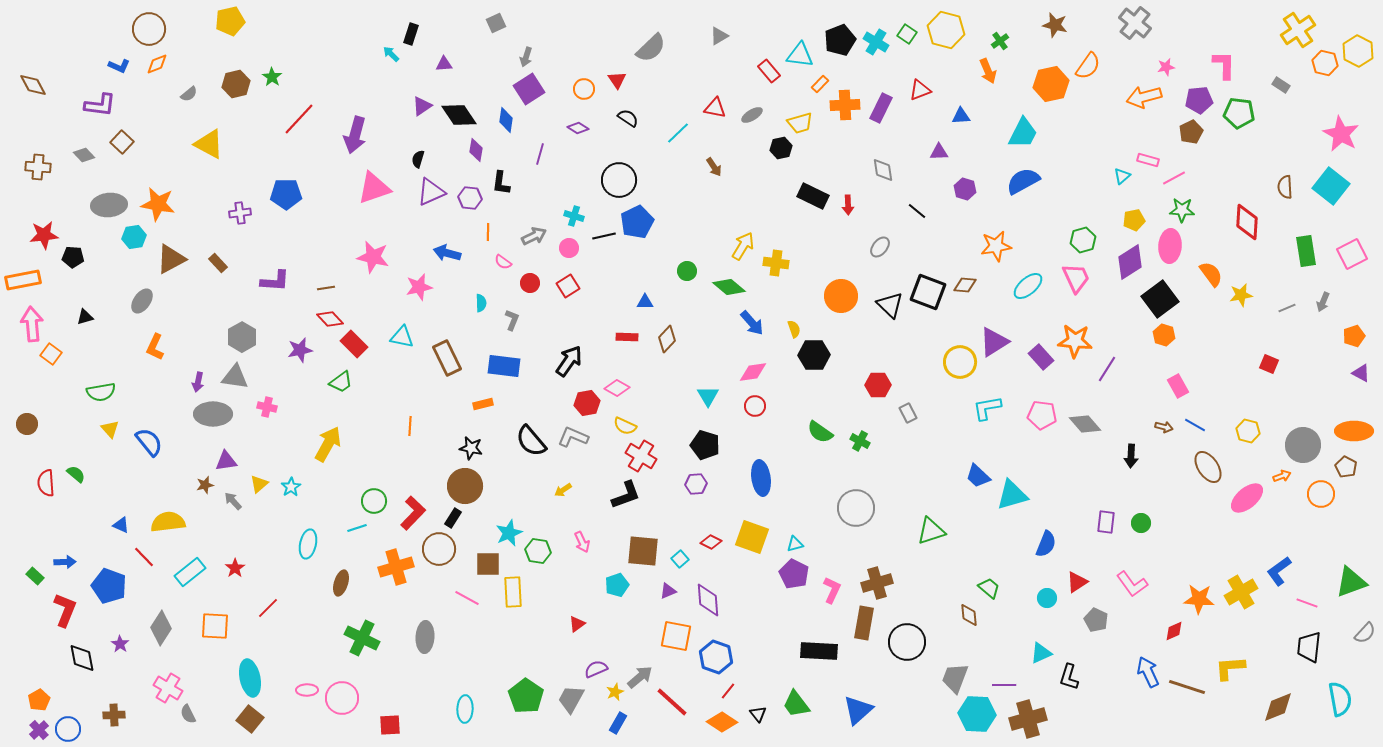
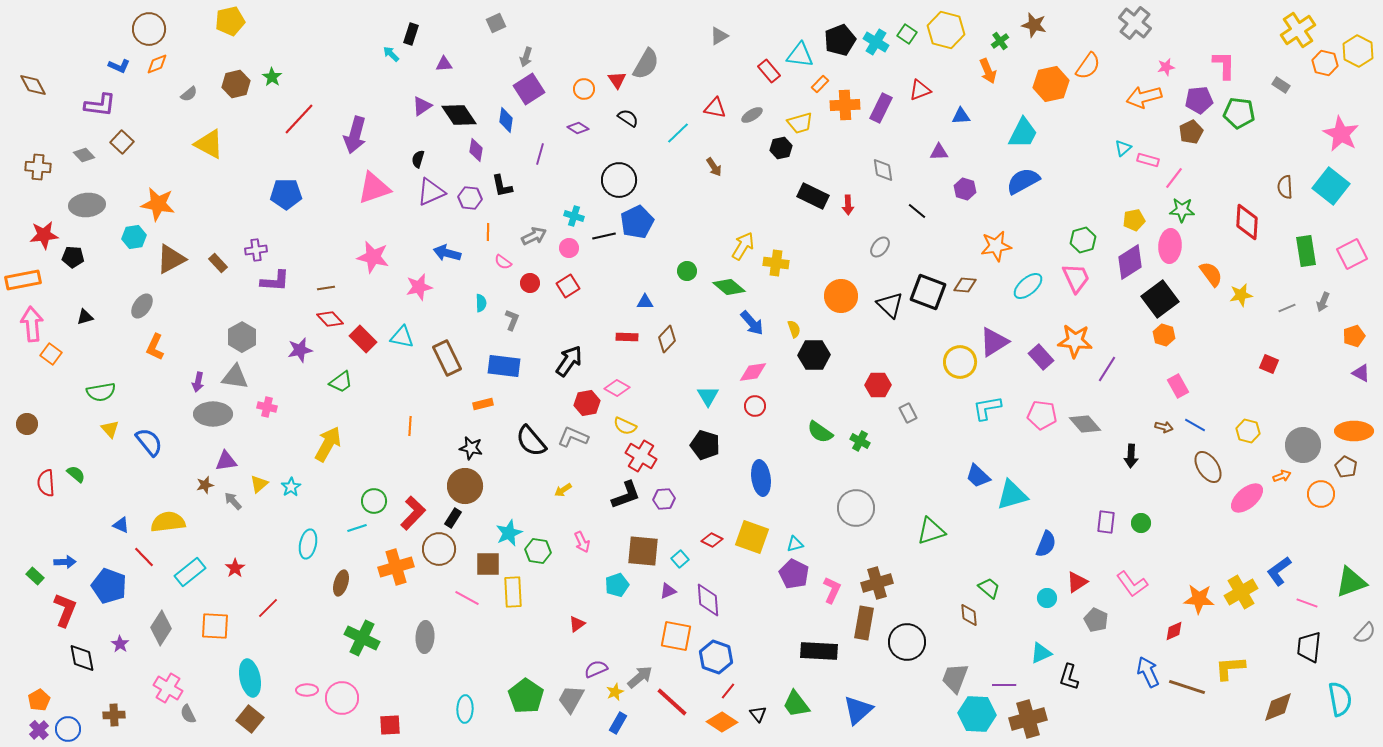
brown star at (1055, 25): moved 21 px left
gray semicircle at (651, 48): moved 5 px left, 16 px down; rotated 16 degrees counterclockwise
cyan triangle at (1122, 176): moved 1 px right, 28 px up
pink line at (1174, 178): rotated 25 degrees counterclockwise
black L-shape at (501, 183): moved 1 px right, 3 px down; rotated 20 degrees counterclockwise
gray ellipse at (109, 205): moved 22 px left
purple cross at (240, 213): moved 16 px right, 37 px down
gray ellipse at (142, 301): moved 5 px down
red rectangle at (354, 344): moved 9 px right, 5 px up
purple hexagon at (696, 484): moved 32 px left, 15 px down
red diamond at (711, 542): moved 1 px right, 2 px up
